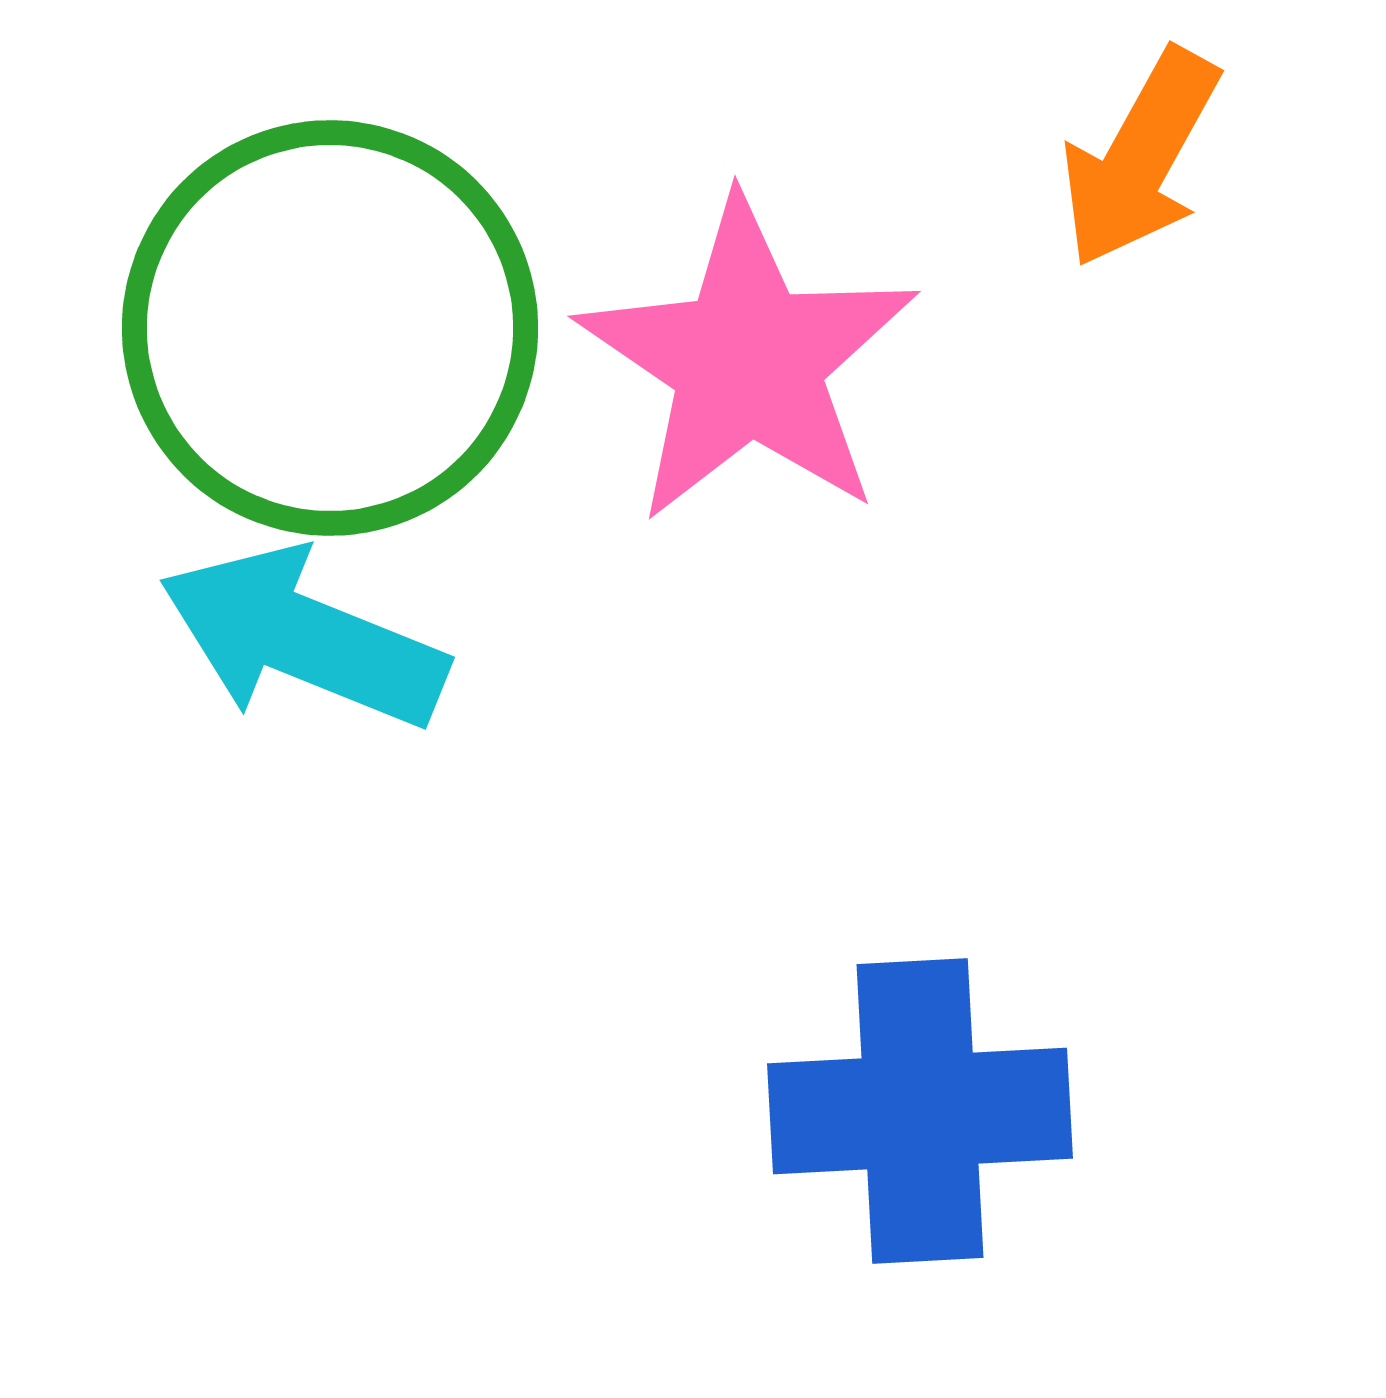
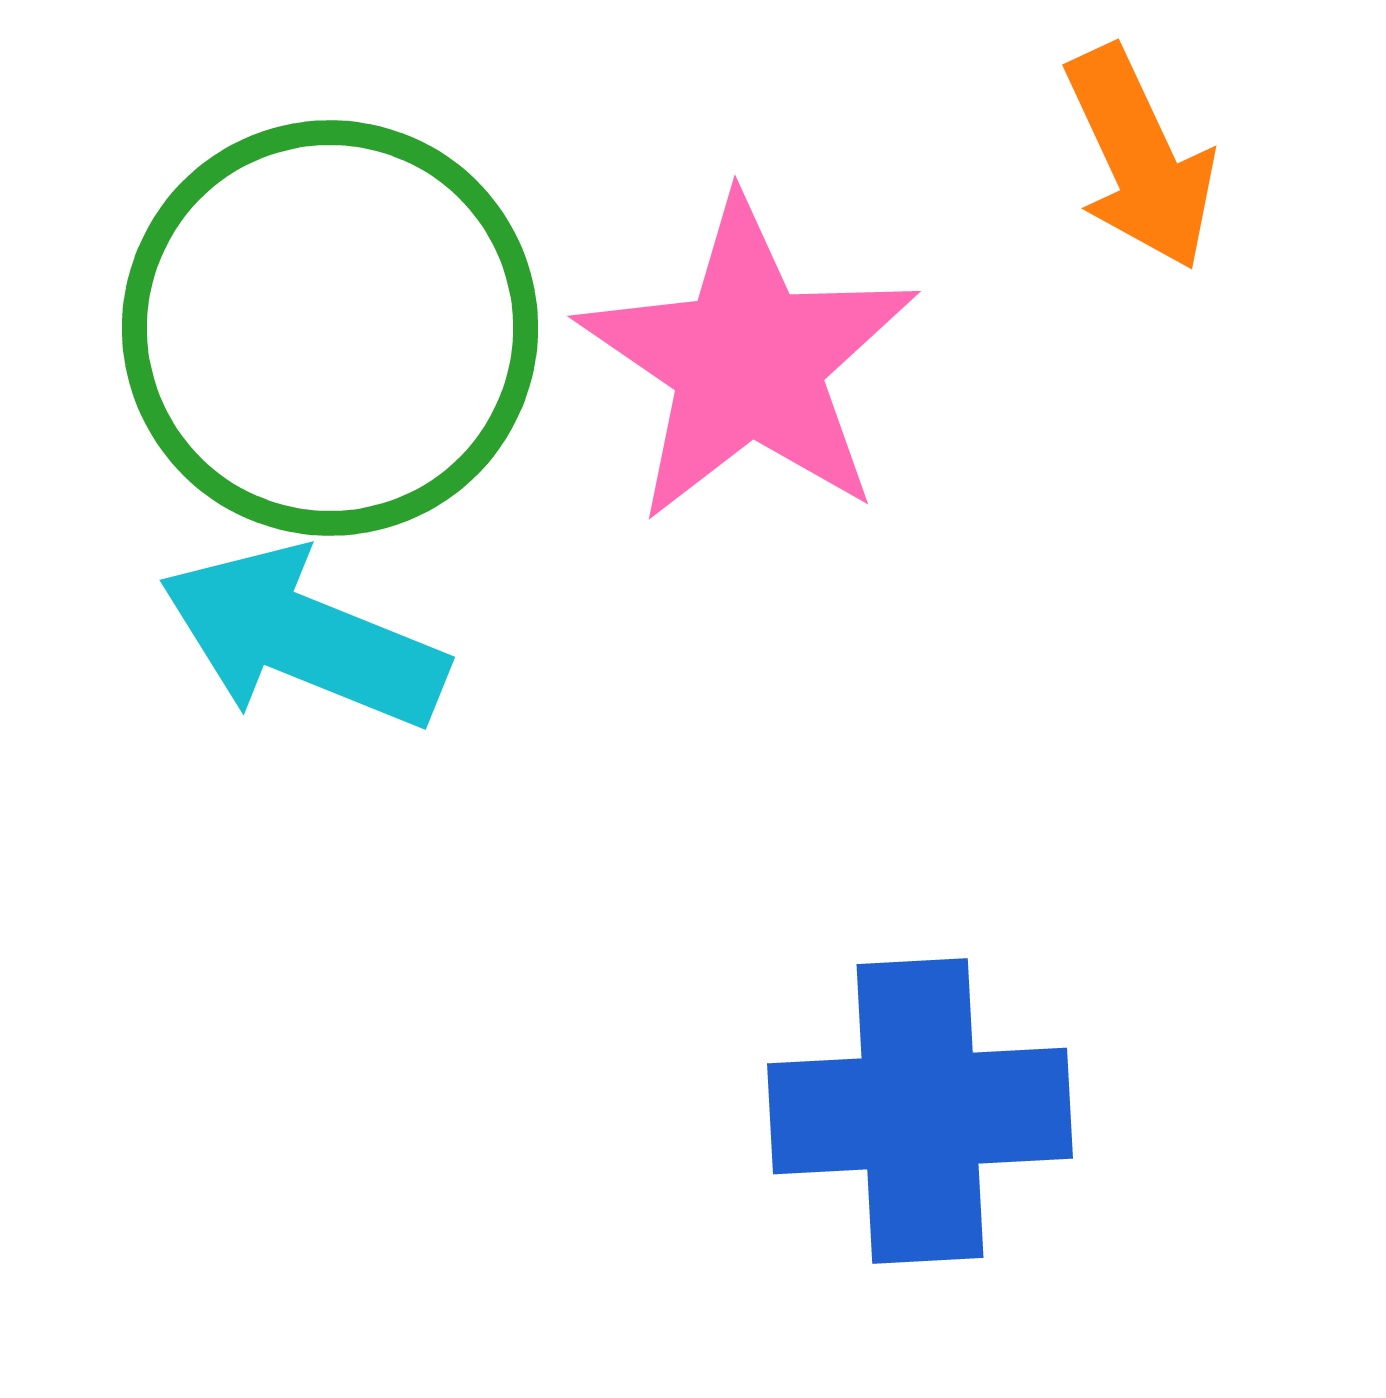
orange arrow: rotated 54 degrees counterclockwise
